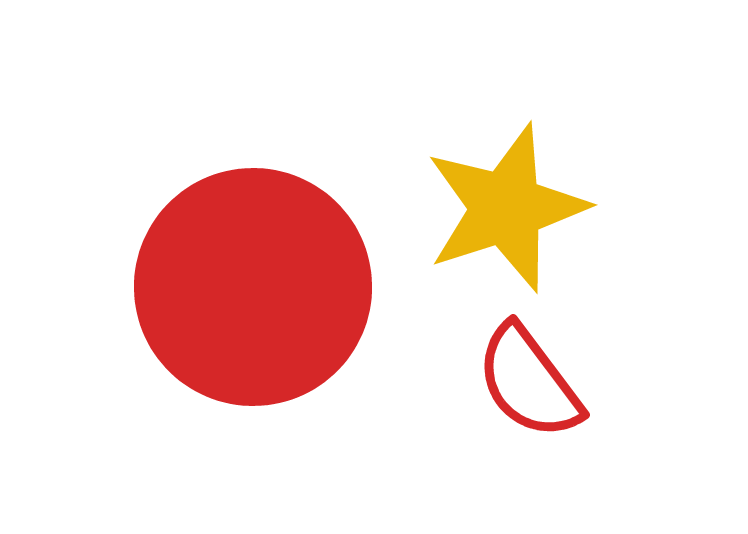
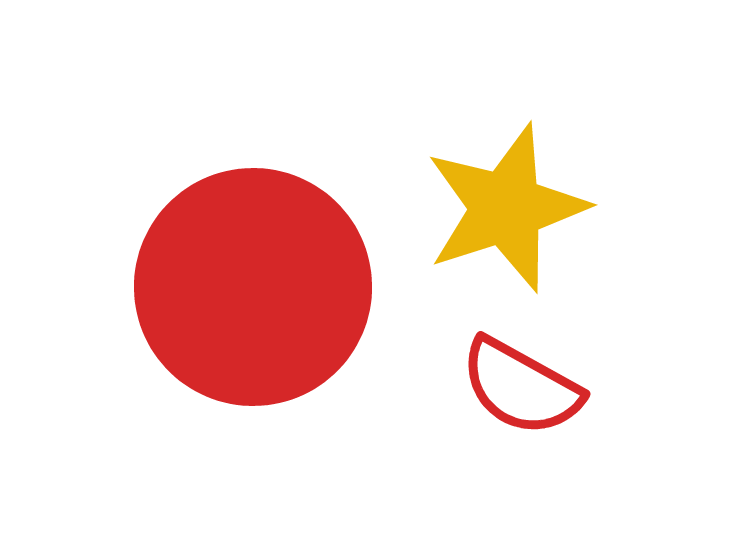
red semicircle: moved 8 px left, 5 px down; rotated 24 degrees counterclockwise
